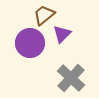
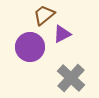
purple triangle: rotated 18 degrees clockwise
purple circle: moved 4 px down
